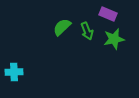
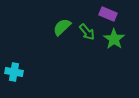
green arrow: moved 1 px down; rotated 18 degrees counterclockwise
green star: rotated 25 degrees counterclockwise
cyan cross: rotated 12 degrees clockwise
